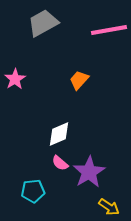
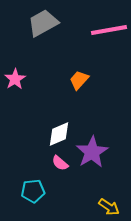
purple star: moved 3 px right, 20 px up
